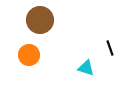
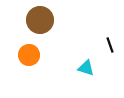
black line: moved 3 px up
